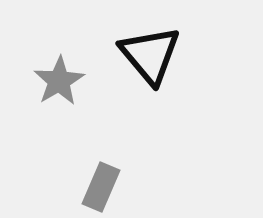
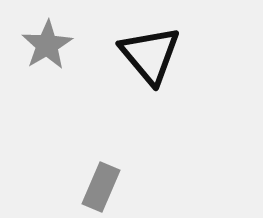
gray star: moved 12 px left, 36 px up
